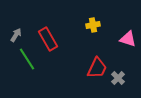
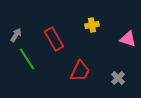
yellow cross: moved 1 px left
red rectangle: moved 6 px right
red trapezoid: moved 17 px left, 3 px down
